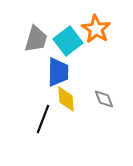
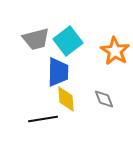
orange star: moved 19 px right, 22 px down
gray trapezoid: rotated 60 degrees clockwise
black line: rotated 60 degrees clockwise
